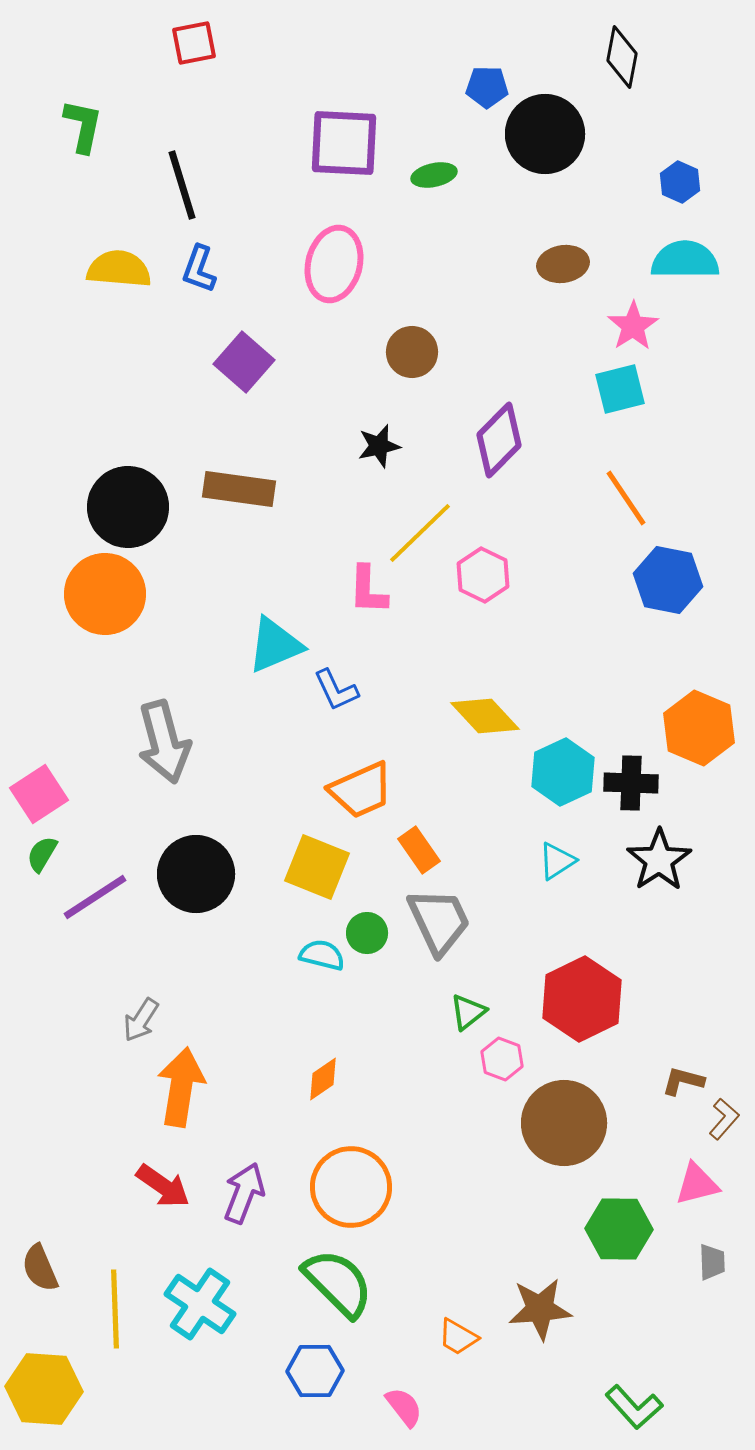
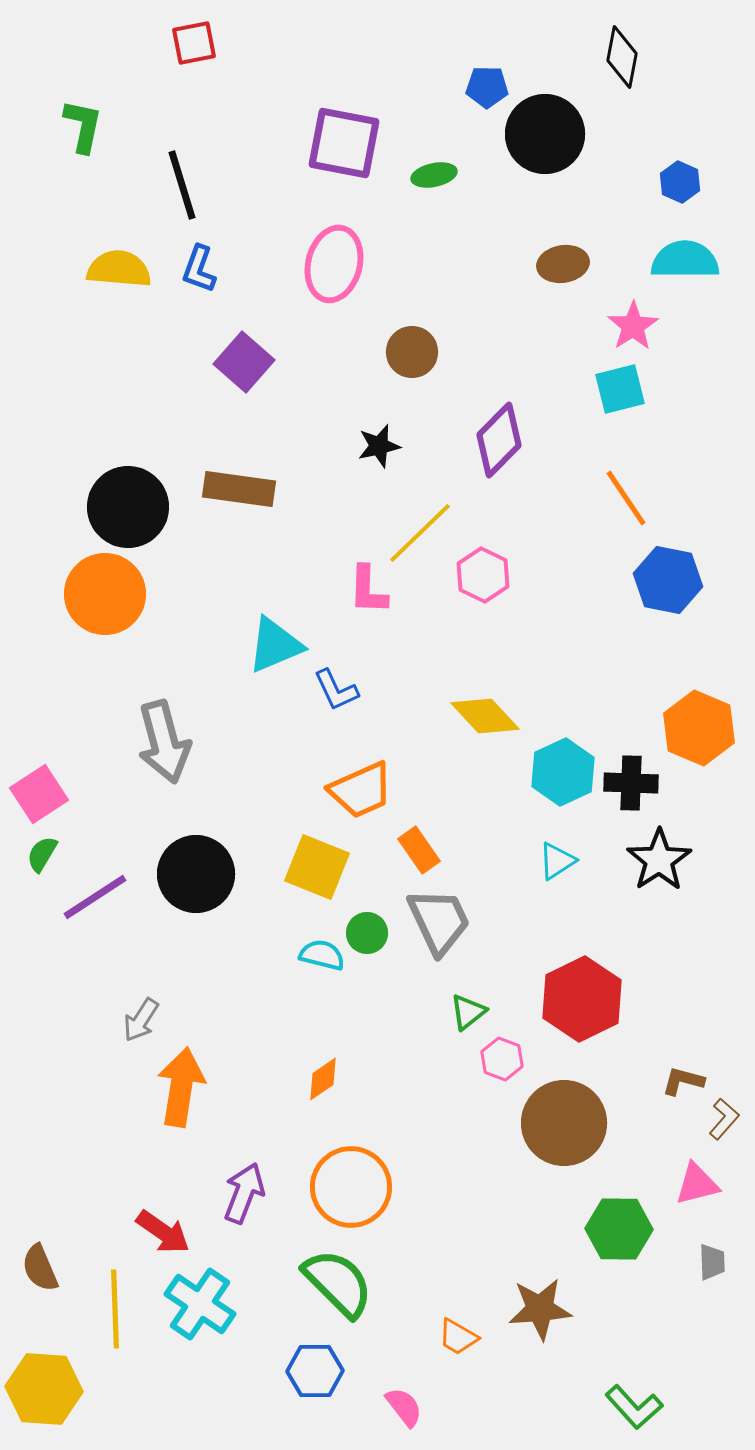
purple square at (344, 143): rotated 8 degrees clockwise
red arrow at (163, 1186): moved 46 px down
